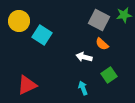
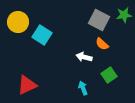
yellow circle: moved 1 px left, 1 px down
